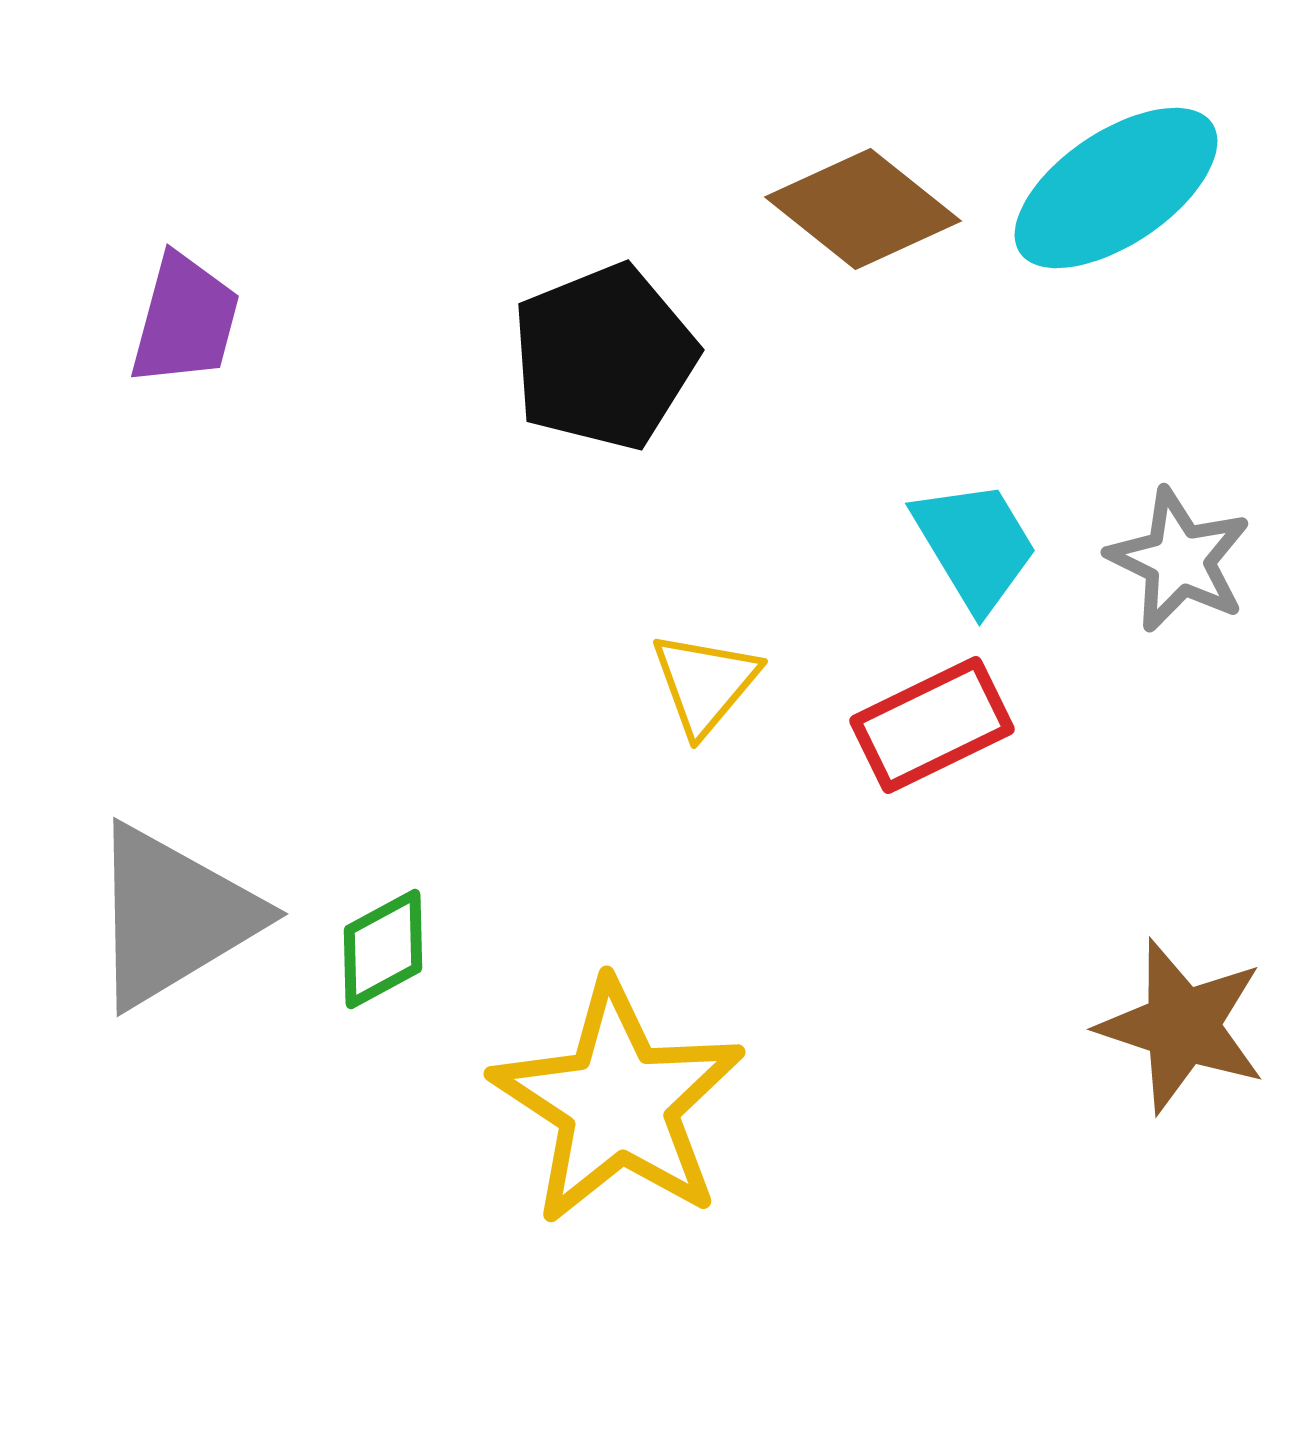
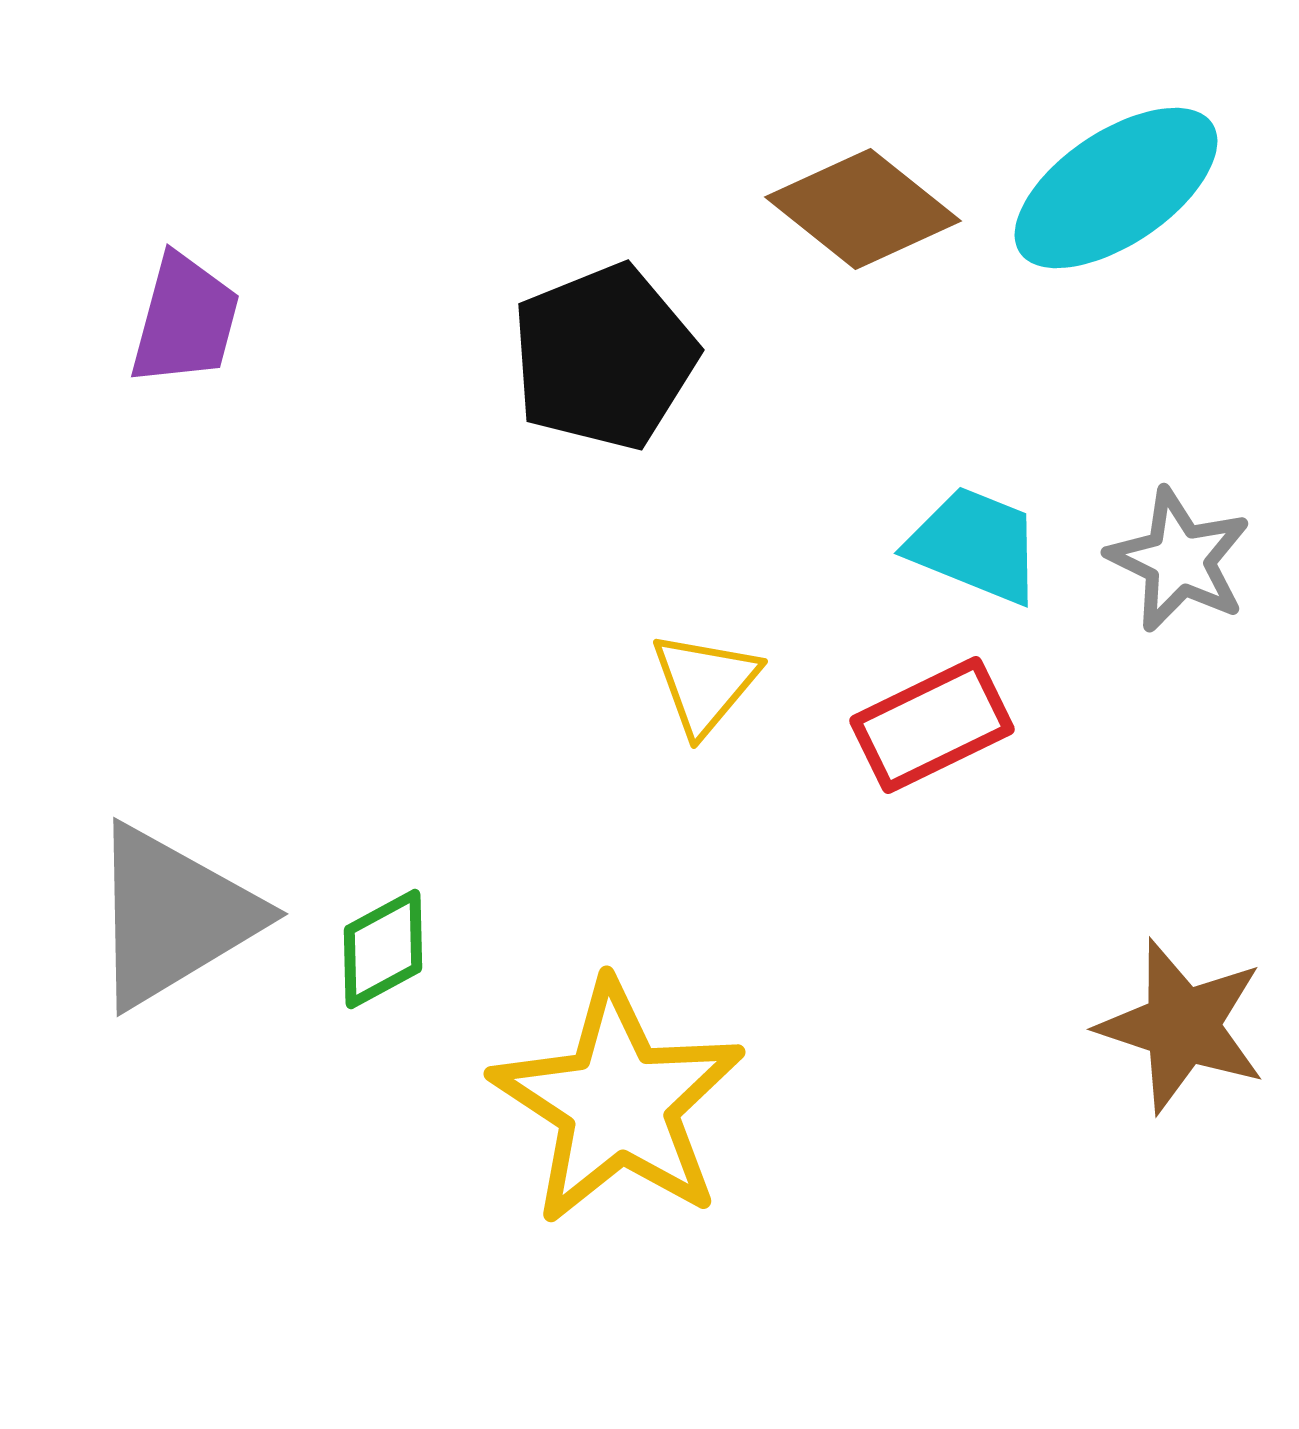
cyan trapezoid: rotated 37 degrees counterclockwise
